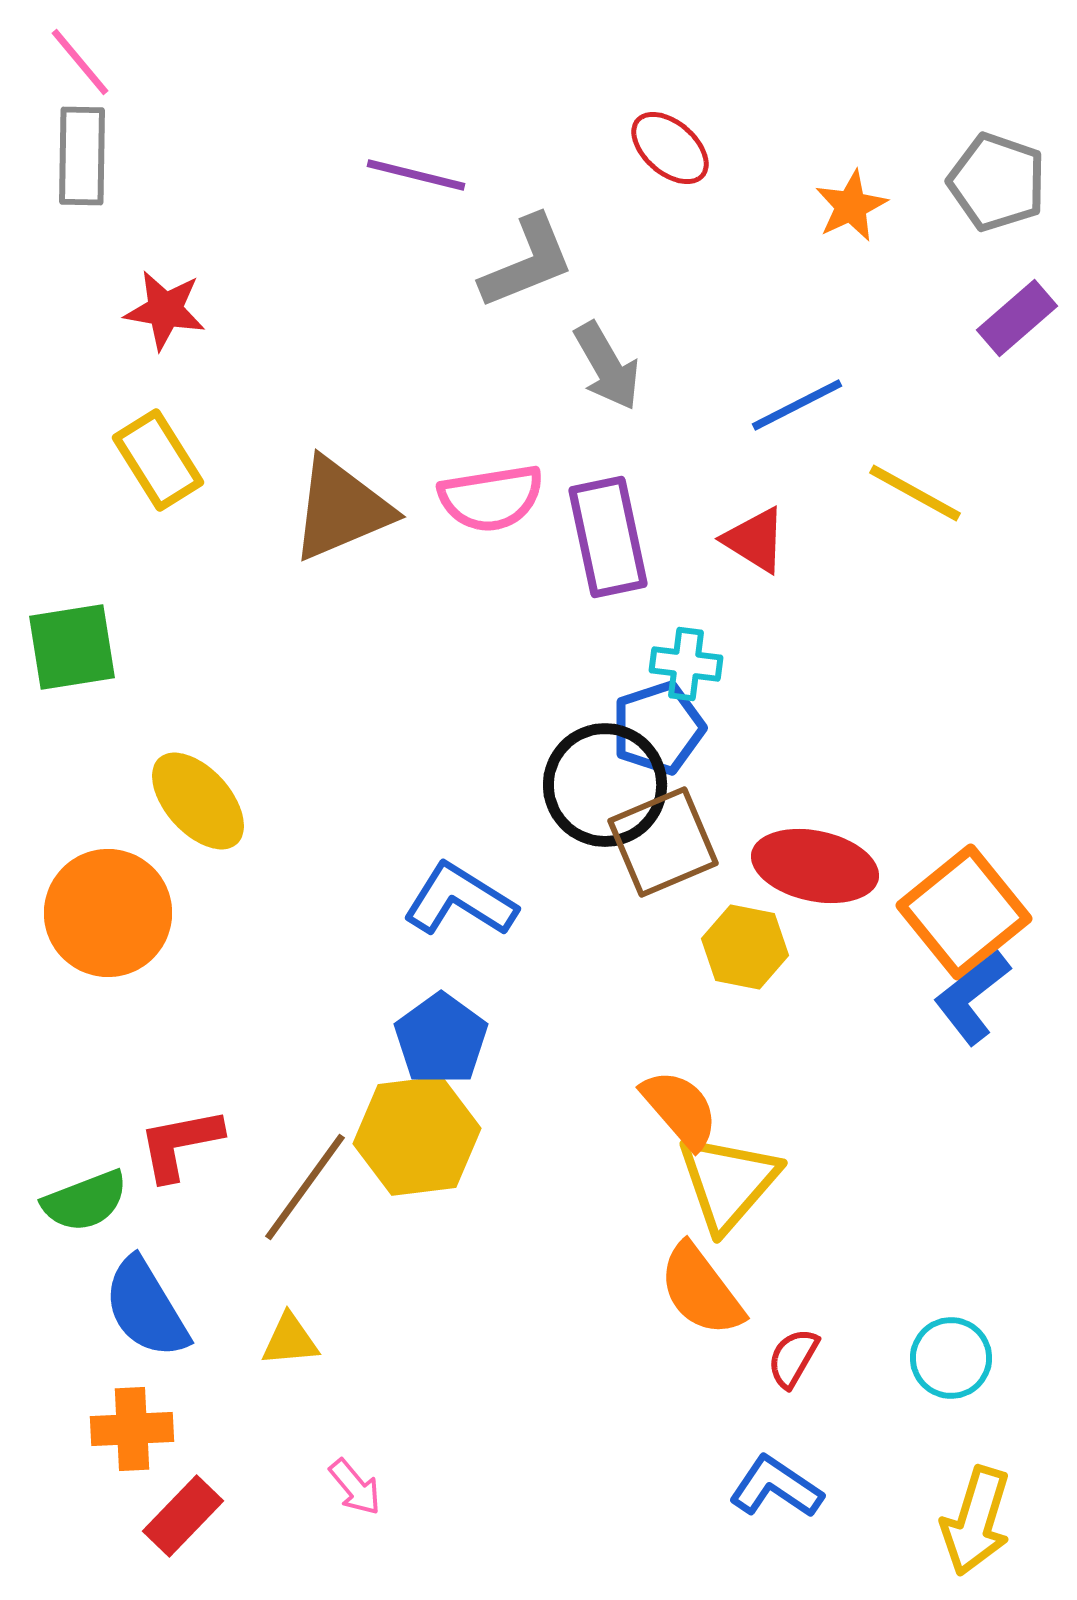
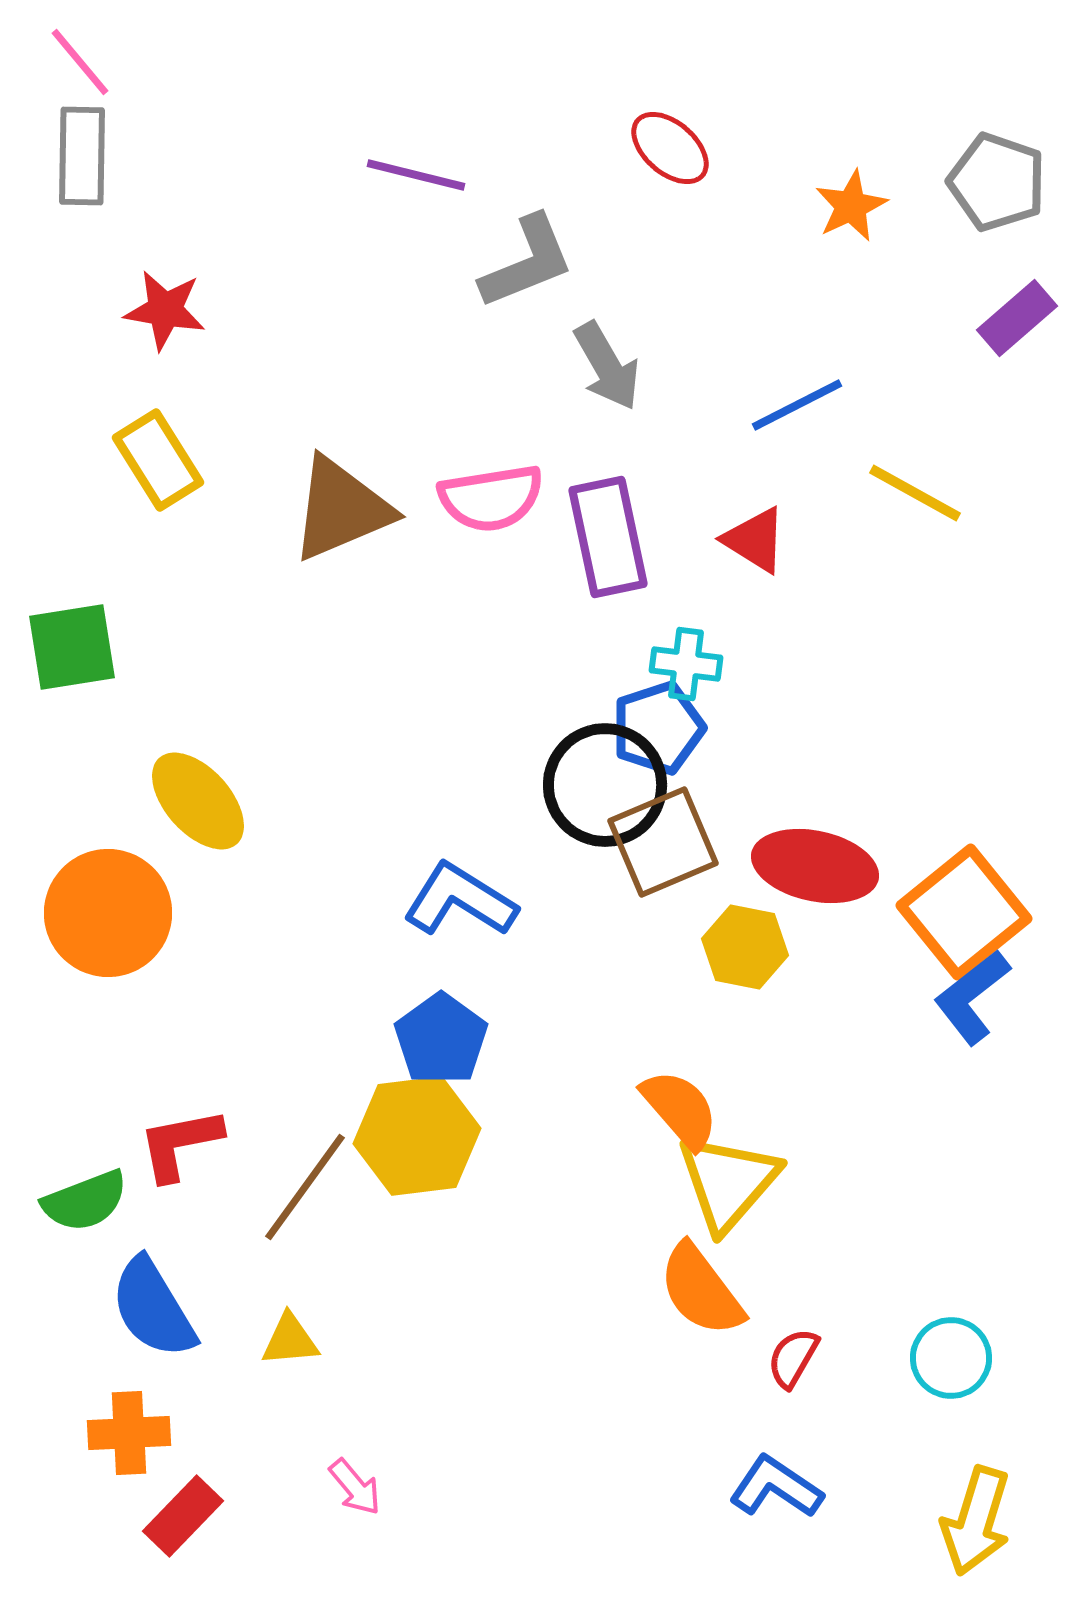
blue semicircle at (146, 1308): moved 7 px right
orange cross at (132, 1429): moved 3 px left, 4 px down
